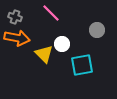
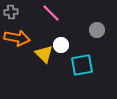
gray cross: moved 4 px left, 5 px up; rotated 24 degrees counterclockwise
white circle: moved 1 px left, 1 px down
